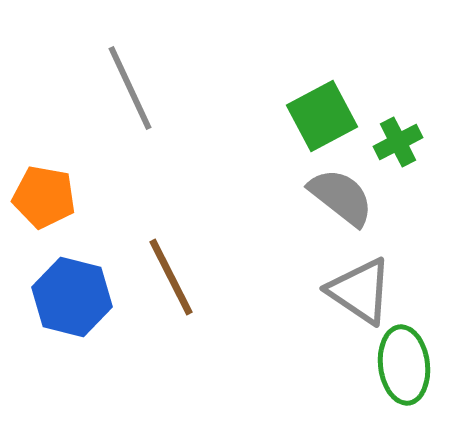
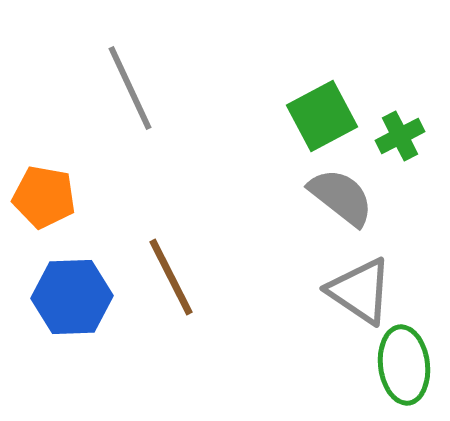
green cross: moved 2 px right, 6 px up
blue hexagon: rotated 16 degrees counterclockwise
